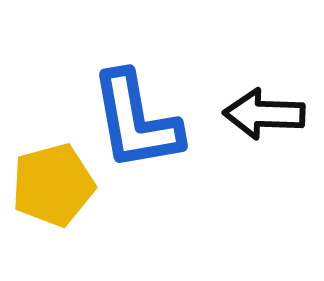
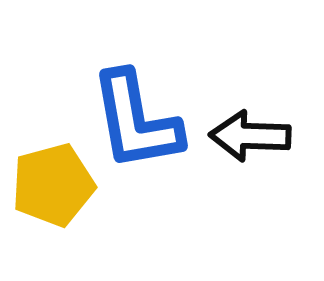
black arrow: moved 14 px left, 22 px down
